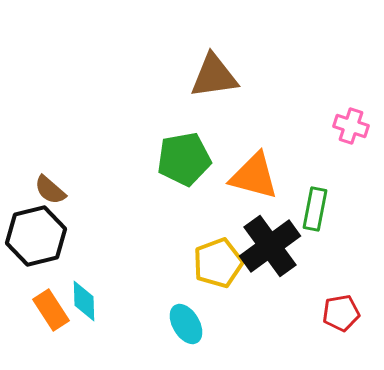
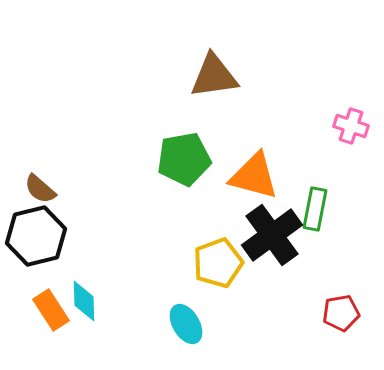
brown semicircle: moved 10 px left, 1 px up
black cross: moved 2 px right, 11 px up
